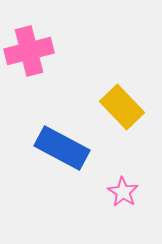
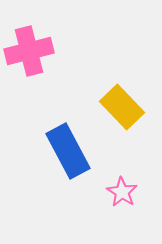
blue rectangle: moved 6 px right, 3 px down; rotated 34 degrees clockwise
pink star: moved 1 px left
